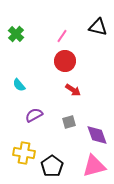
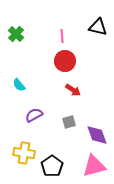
pink line: rotated 40 degrees counterclockwise
